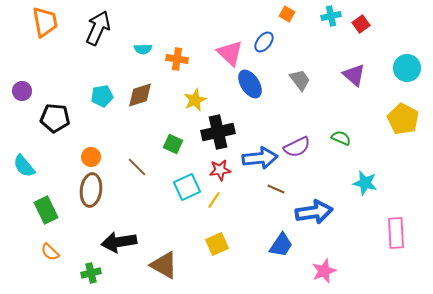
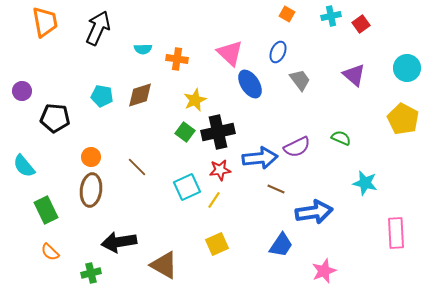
blue ellipse at (264, 42): moved 14 px right, 10 px down; rotated 15 degrees counterclockwise
cyan pentagon at (102, 96): rotated 20 degrees clockwise
green square at (173, 144): moved 12 px right, 12 px up; rotated 12 degrees clockwise
